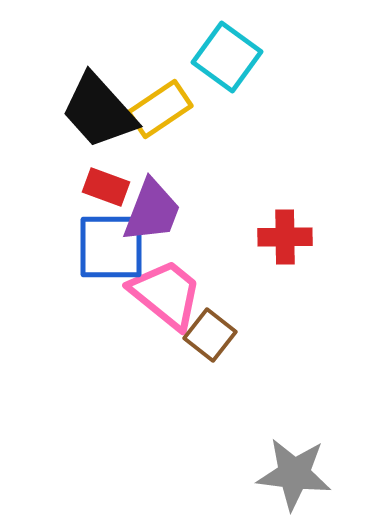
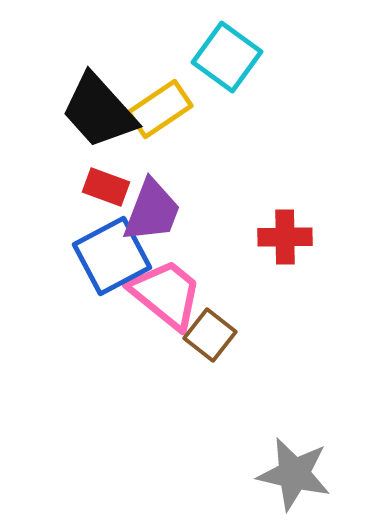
blue square: moved 1 px right, 9 px down; rotated 28 degrees counterclockwise
gray star: rotated 6 degrees clockwise
